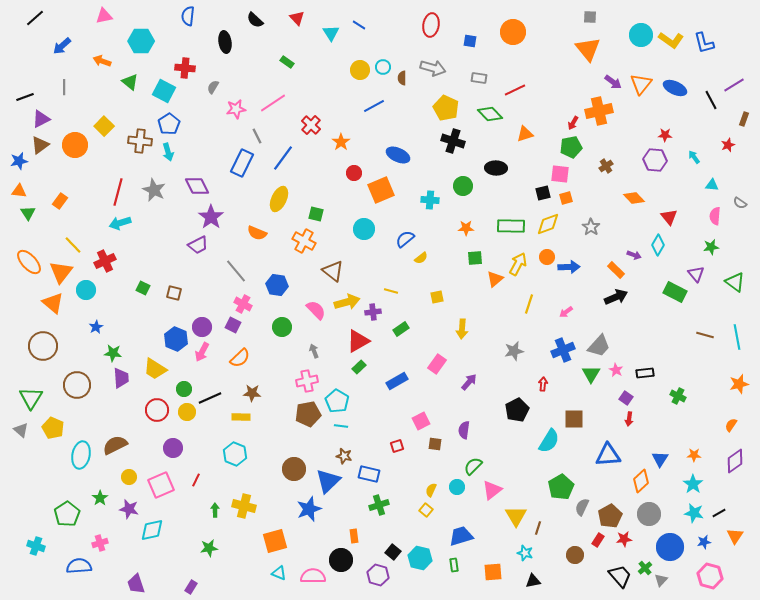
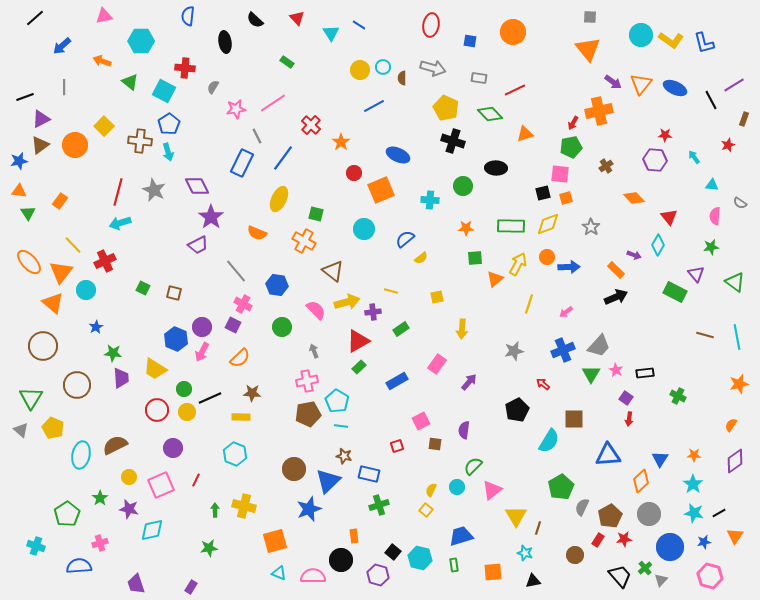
red arrow at (543, 384): rotated 56 degrees counterclockwise
